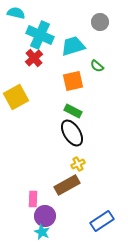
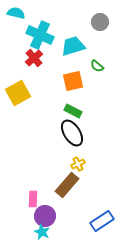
yellow square: moved 2 px right, 4 px up
brown rectangle: rotated 20 degrees counterclockwise
